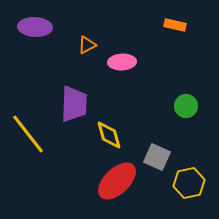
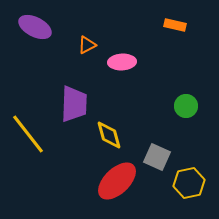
purple ellipse: rotated 24 degrees clockwise
